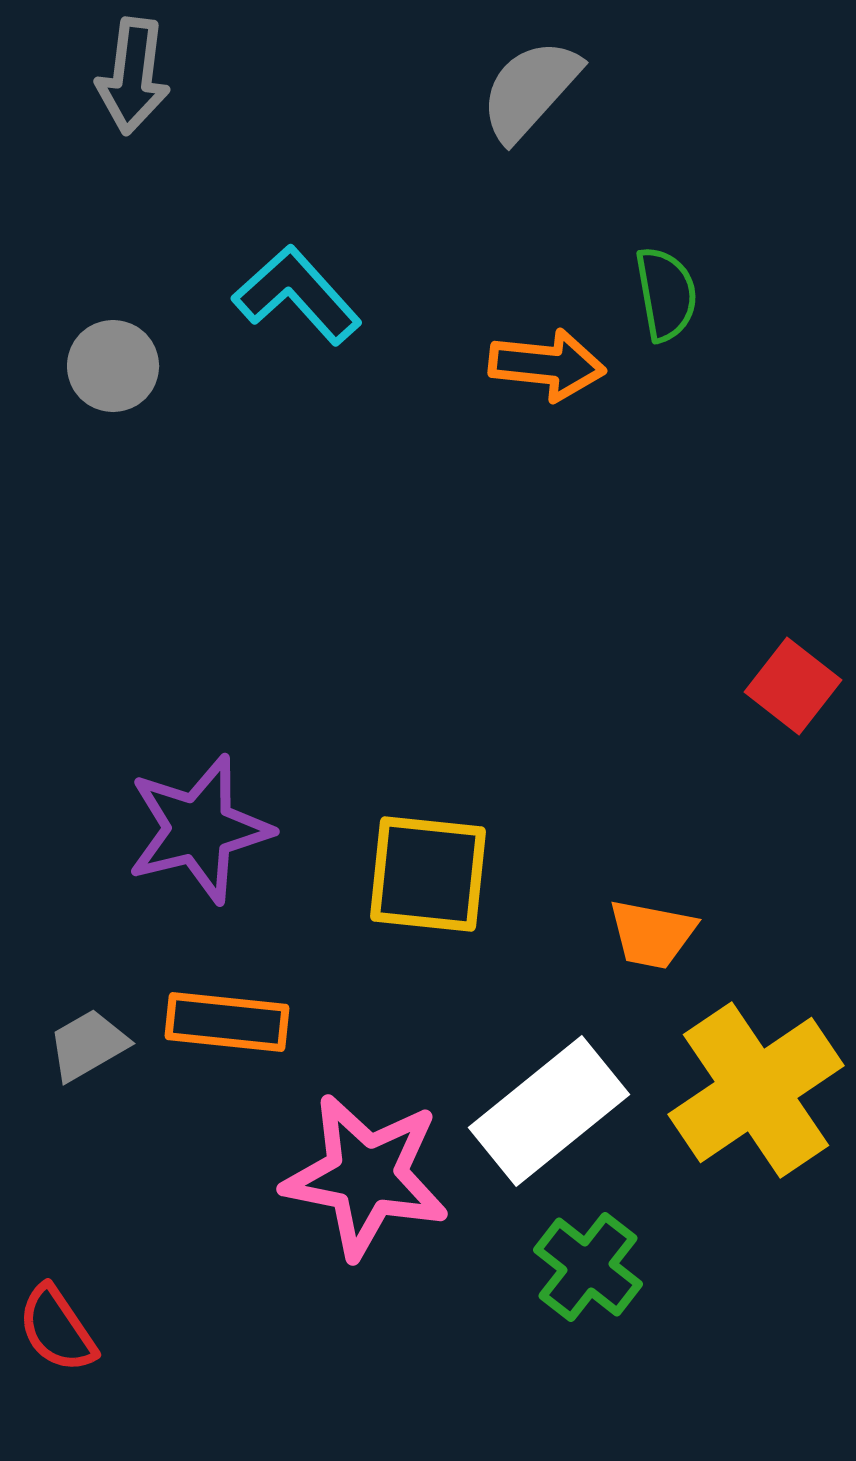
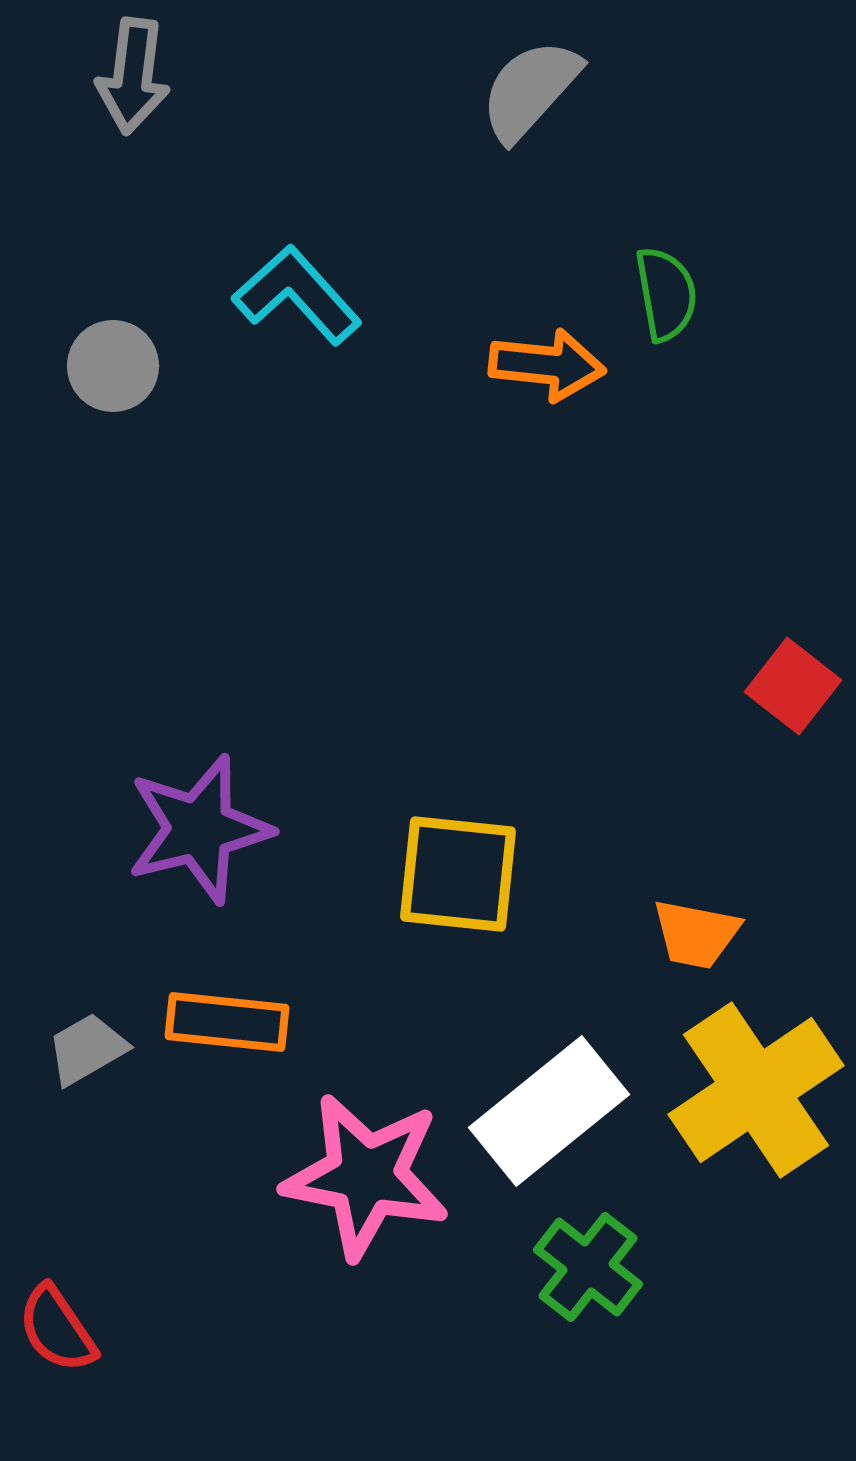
yellow square: moved 30 px right
orange trapezoid: moved 44 px right
gray trapezoid: moved 1 px left, 4 px down
